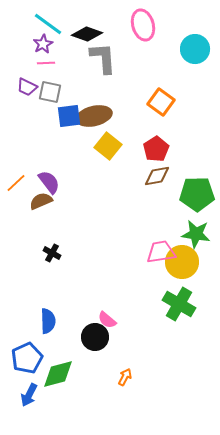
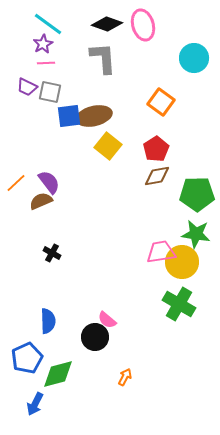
black diamond: moved 20 px right, 10 px up
cyan circle: moved 1 px left, 9 px down
blue arrow: moved 6 px right, 9 px down
